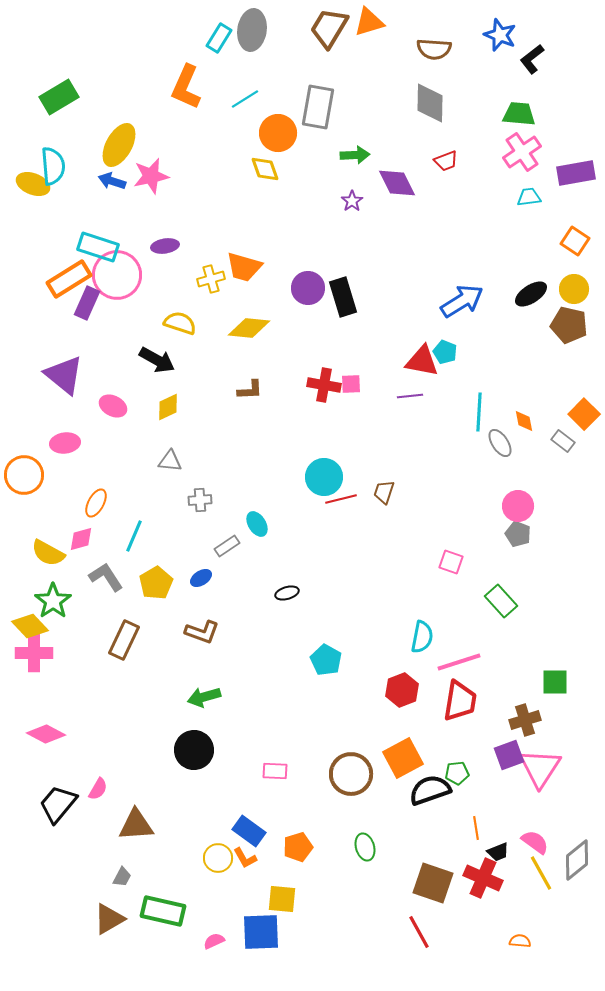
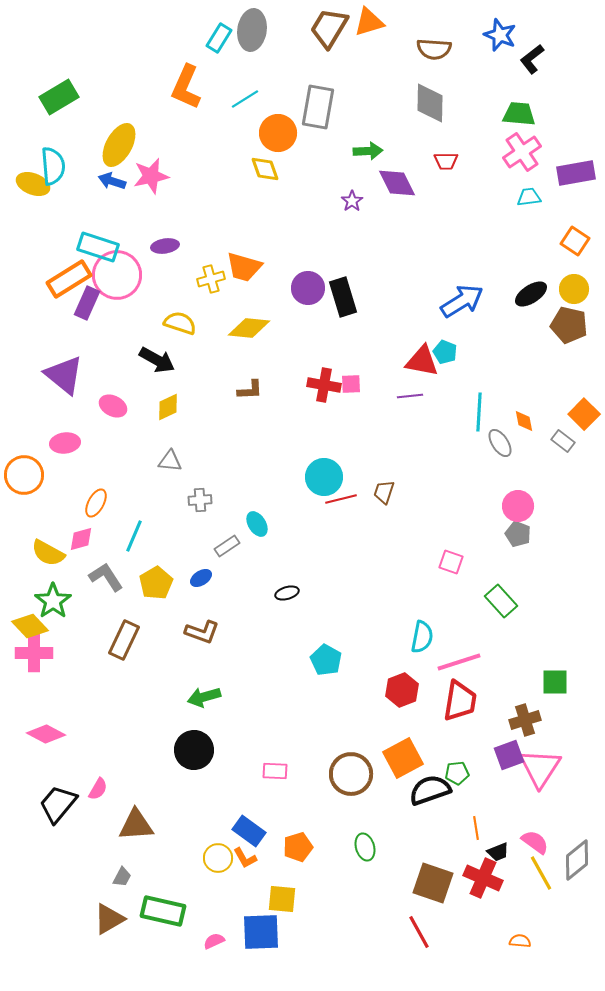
green arrow at (355, 155): moved 13 px right, 4 px up
red trapezoid at (446, 161): rotated 20 degrees clockwise
